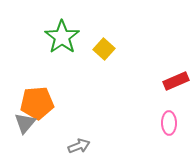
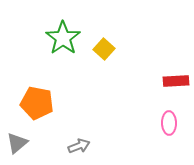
green star: moved 1 px right, 1 px down
red rectangle: rotated 20 degrees clockwise
orange pentagon: rotated 16 degrees clockwise
gray triangle: moved 8 px left, 20 px down; rotated 10 degrees clockwise
